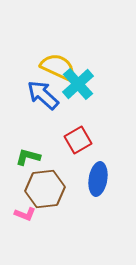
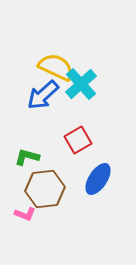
yellow semicircle: moved 2 px left
cyan cross: moved 3 px right
blue arrow: rotated 84 degrees counterclockwise
green L-shape: moved 1 px left
blue ellipse: rotated 24 degrees clockwise
